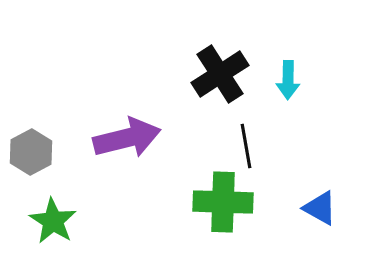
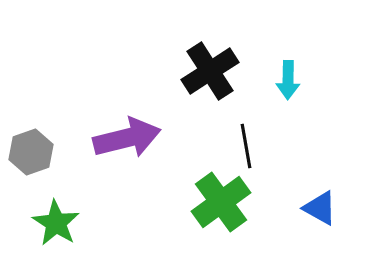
black cross: moved 10 px left, 3 px up
gray hexagon: rotated 9 degrees clockwise
green cross: moved 2 px left; rotated 38 degrees counterclockwise
green star: moved 3 px right, 2 px down
